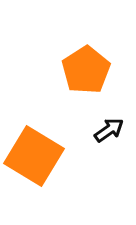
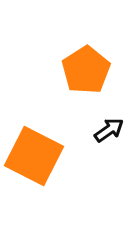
orange square: rotated 4 degrees counterclockwise
